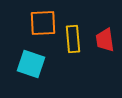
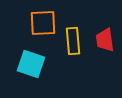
yellow rectangle: moved 2 px down
